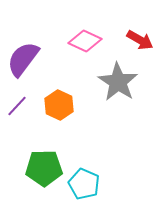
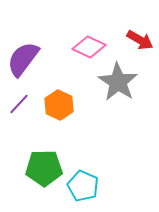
pink diamond: moved 4 px right, 6 px down
purple line: moved 2 px right, 2 px up
cyan pentagon: moved 1 px left, 2 px down
